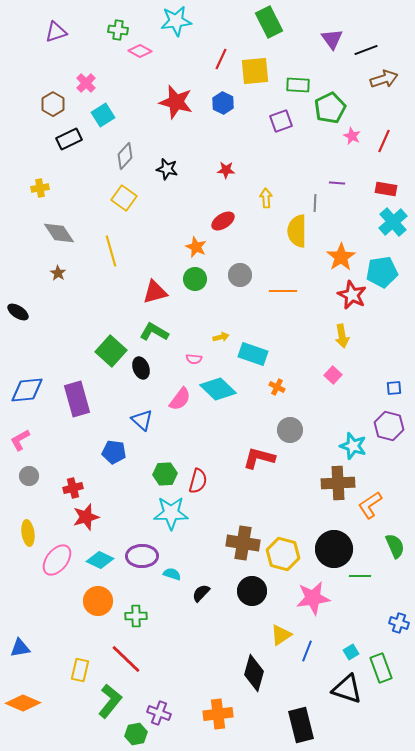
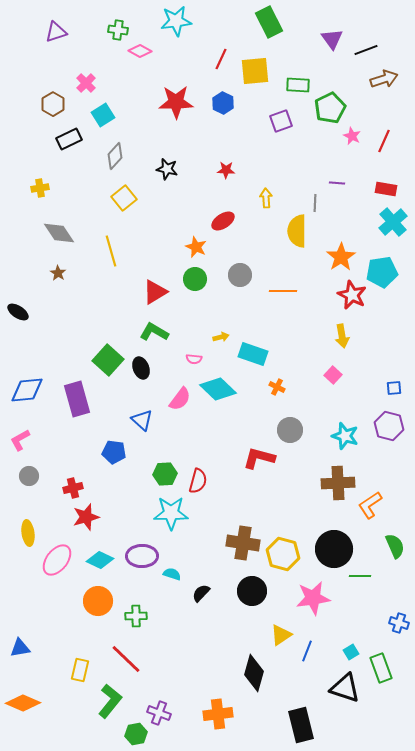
red star at (176, 102): rotated 16 degrees counterclockwise
gray diamond at (125, 156): moved 10 px left
yellow square at (124, 198): rotated 15 degrees clockwise
red triangle at (155, 292): rotated 16 degrees counterclockwise
green square at (111, 351): moved 3 px left, 9 px down
cyan star at (353, 446): moved 8 px left, 10 px up
black triangle at (347, 689): moved 2 px left, 1 px up
